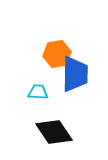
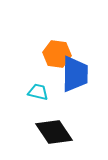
orange hexagon: rotated 16 degrees clockwise
cyan trapezoid: rotated 10 degrees clockwise
